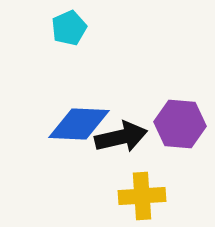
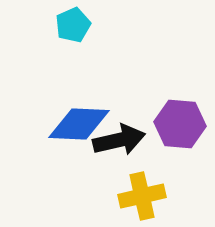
cyan pentagon: moved 4 px right, 3 px up
black arrow: moved 2 px left, 3 px down
yellow cross: rotated 9 degrees counterclockwise
